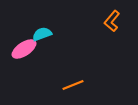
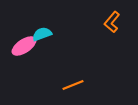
orange L-shape: moved 1 px down
pink ellipse: moved 3 px up
